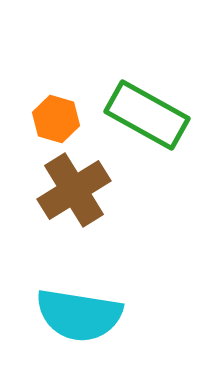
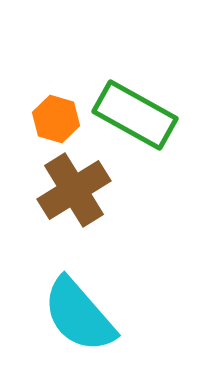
green rectangle: moved 12 px left
cyan semicircle: rotated 40 degrees clockwise
